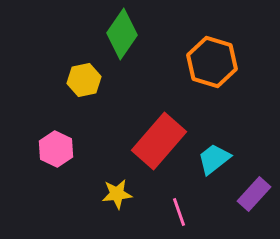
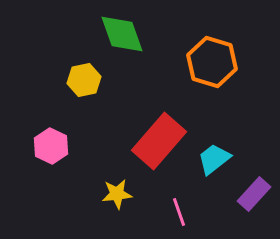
green diamond: rotated 54 degrees counterclockwise
pink hexagon: moved 5 px left, 3 px up
